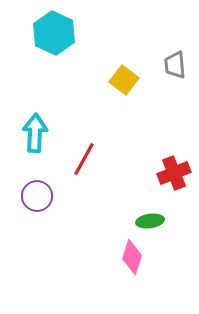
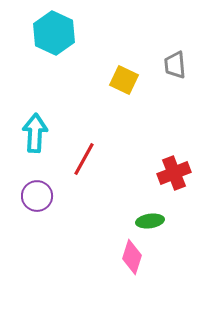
yellow square: rotated 12 degrees counterclockwise
